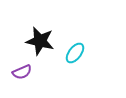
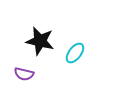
purple semicircle: moved 2 px right, 2 px down; rotated 36 degrees clockwise
